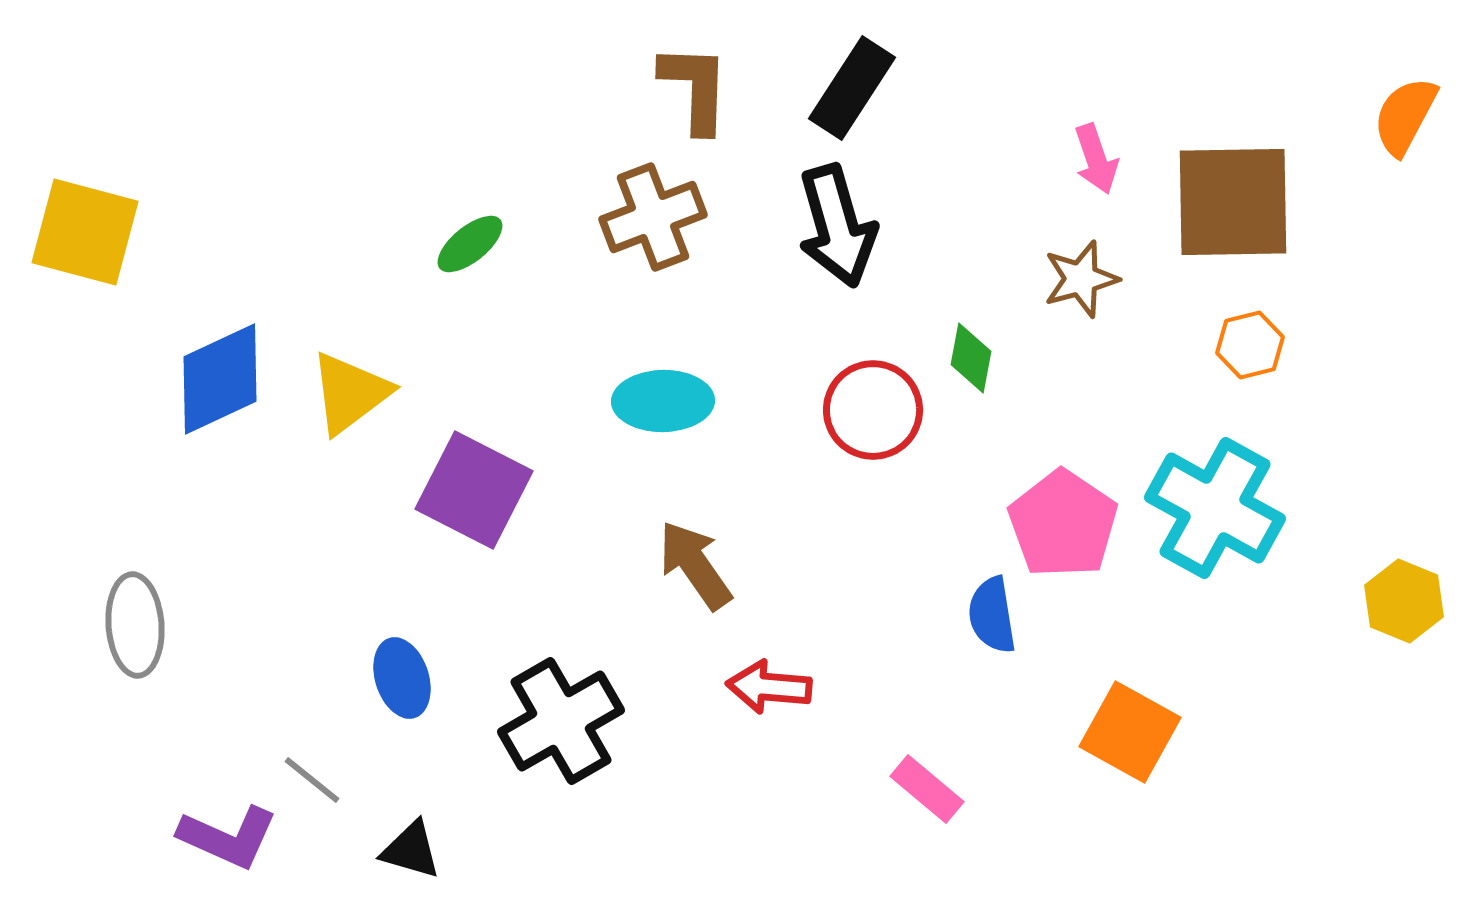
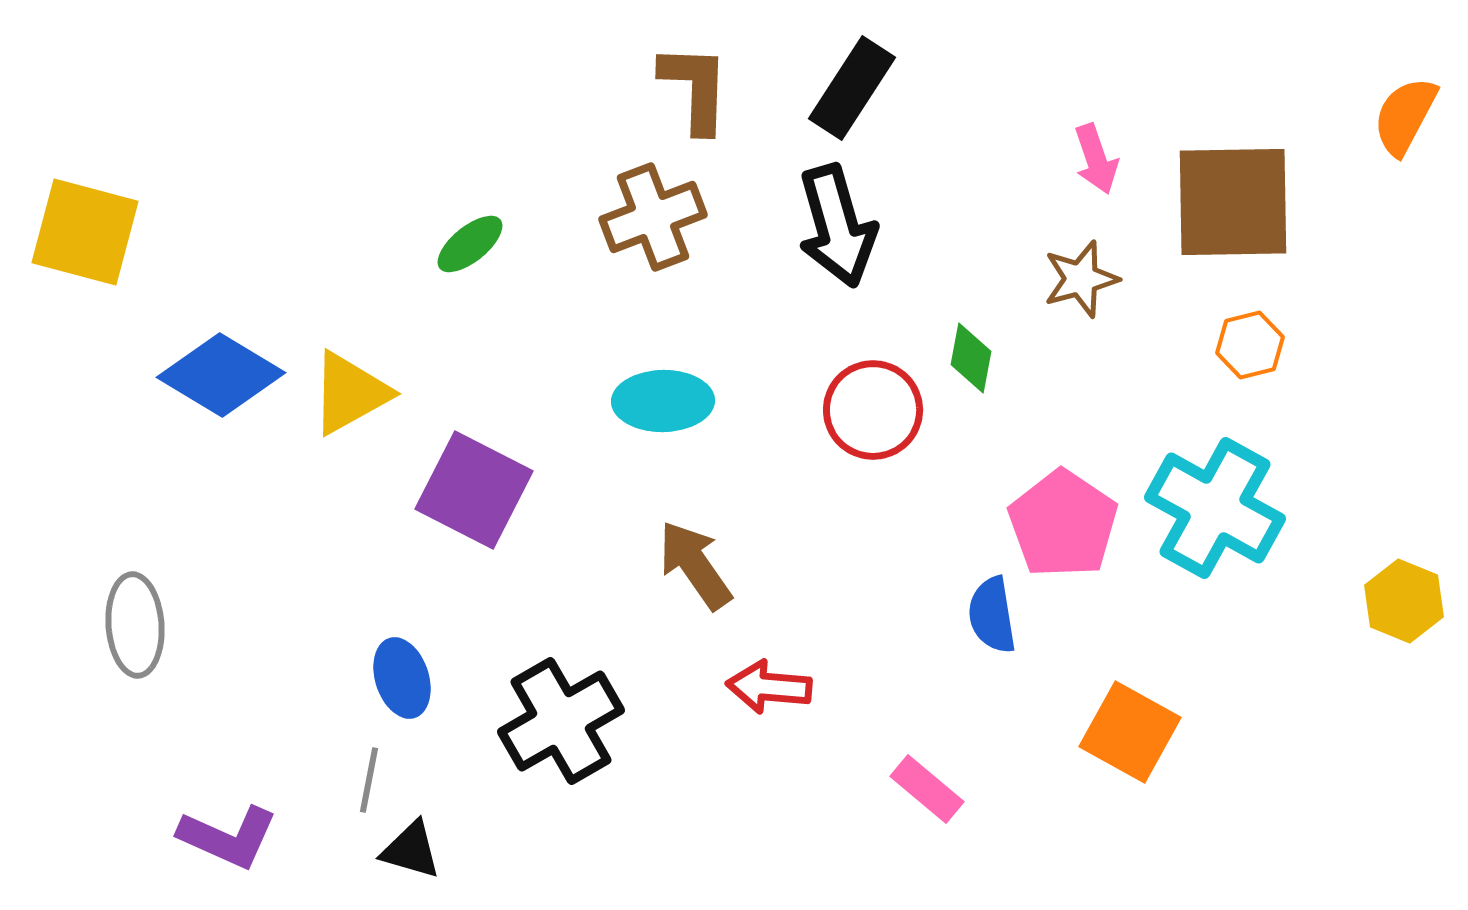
blue diamond: moved 1 px right, 4 px up; rotated 56 degrees clockwise
yellow triangle: rotated 8 degrees clockwise
gray line: moved 57 px right; rotated 62 degrees clockwise
